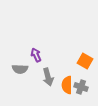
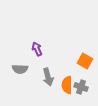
purple arrow: moved 1 px right, 6 px up
